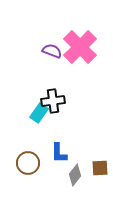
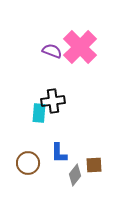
cyan rectangle: rotated 30 degrees counterclockwise
brown square: moved 6 px left, 3 px up
